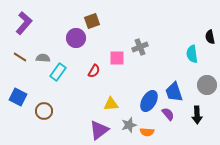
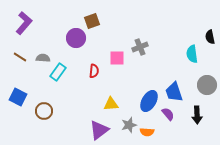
red semicircle: rotated 24 degrees counterclockwise
